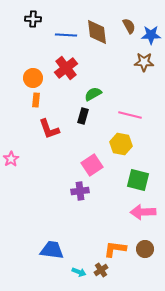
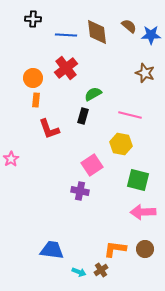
brown semicircle: rotated 21 degrees counterclockwise
brown star: moved 1 px right, 11 px down; rotated 18 degrees clockwise
purple cross: rotated 18 degrees clockwise
